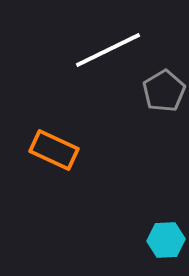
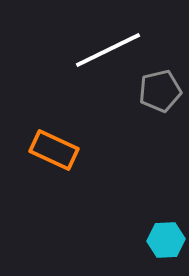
gray pentagon: moved 4 px left; rotated 18 degrees clockwise
